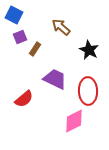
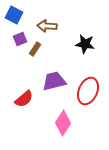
brown arrow: moved 14 px left, 1 px up; rotated 36 degrees counterclockwise
purple square: moved 2 px down
black star: moved 4 px left, 6 px up; rotated 18 degrees counterclockwise
purple trapezoid: moved 1 px left, 2 px down; rotated 40 degrees counterclockwise
red ellipse: rotated 24 degrees clockwise
pink diamond: moved 11 px left, 2 px down; rotated 30 degrees counterclockwise
